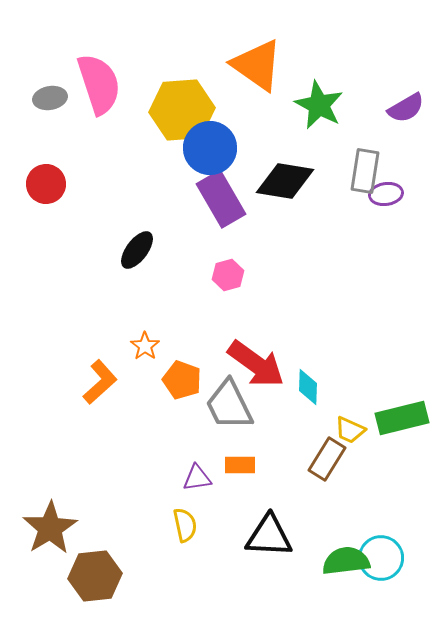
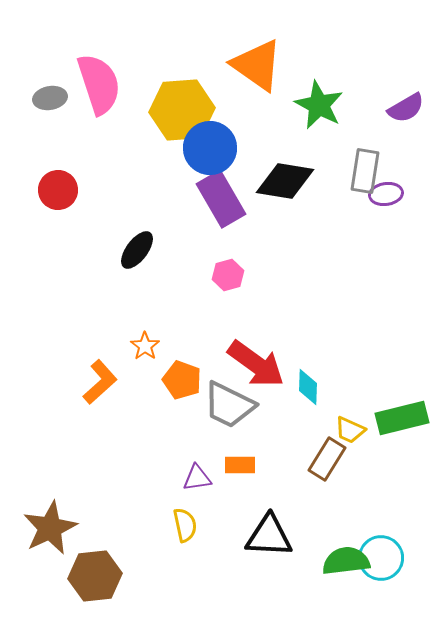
red circle: moved 12 px right, 6 px down
gray trapezoid: rotated 38 degrees counterclockwise
brown star: rotated 6 degrees clockwise
